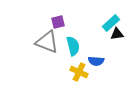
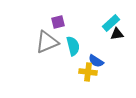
gray triangle: rotated 45 degrees counterclockwise
blue semicircle: rotated 28 degrees clockwise
yellow cross: moved 9 px right; rotated 18 degrees counterclockwise
